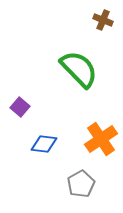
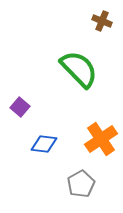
brown cross: moved 1 px left, 1 px down
